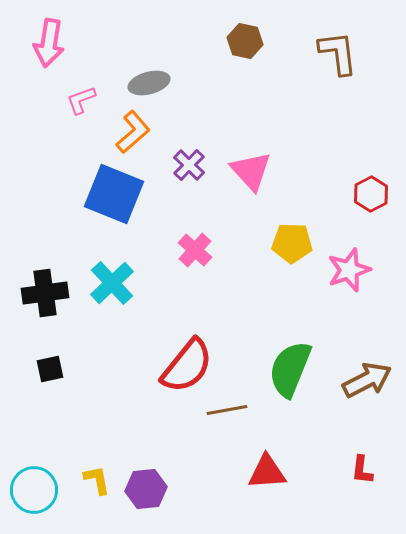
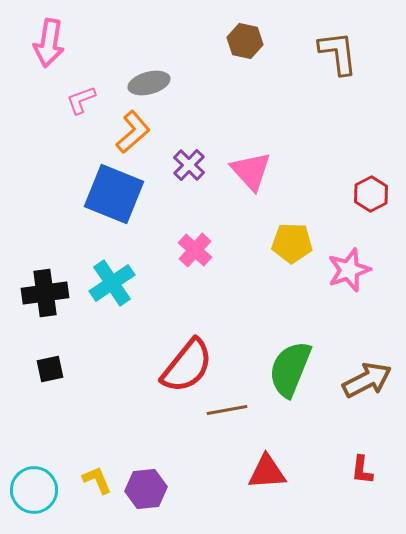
cyan cross: rotated 9 degrees clockwise
yellow L-shape: rotated 12 degrees counterclockwise
